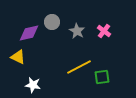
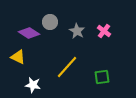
gray circle: moved 2 px left
purple diamond: rotated 45 degrees clockwise
yellow line: moved 12 px left; rotated 20 degrees counterclockwise
